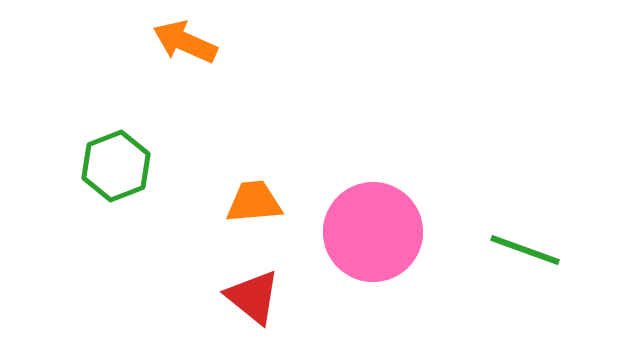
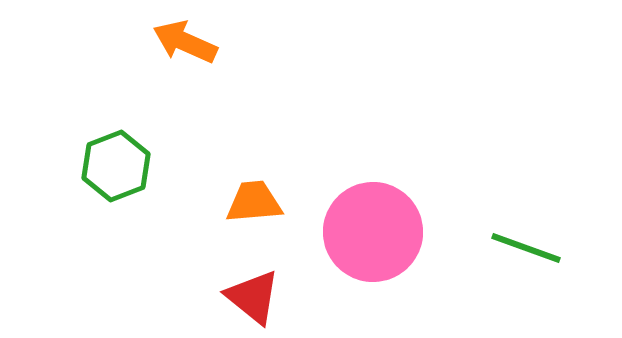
green line: moved 1 px right, 2 px up
